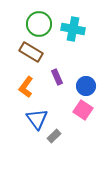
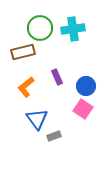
green circle: moved 1 px right, 4 px down
cyan cross: rotated 20 degrees counterclockwise
brown rectangle: moved 8 px left; rotated 45 degrees counterclockwise
orange L-shape: rotated 15 degrees clockwise
pink square: moved 1 px up
gray rectangle: rotated 24 degrees clockwise
